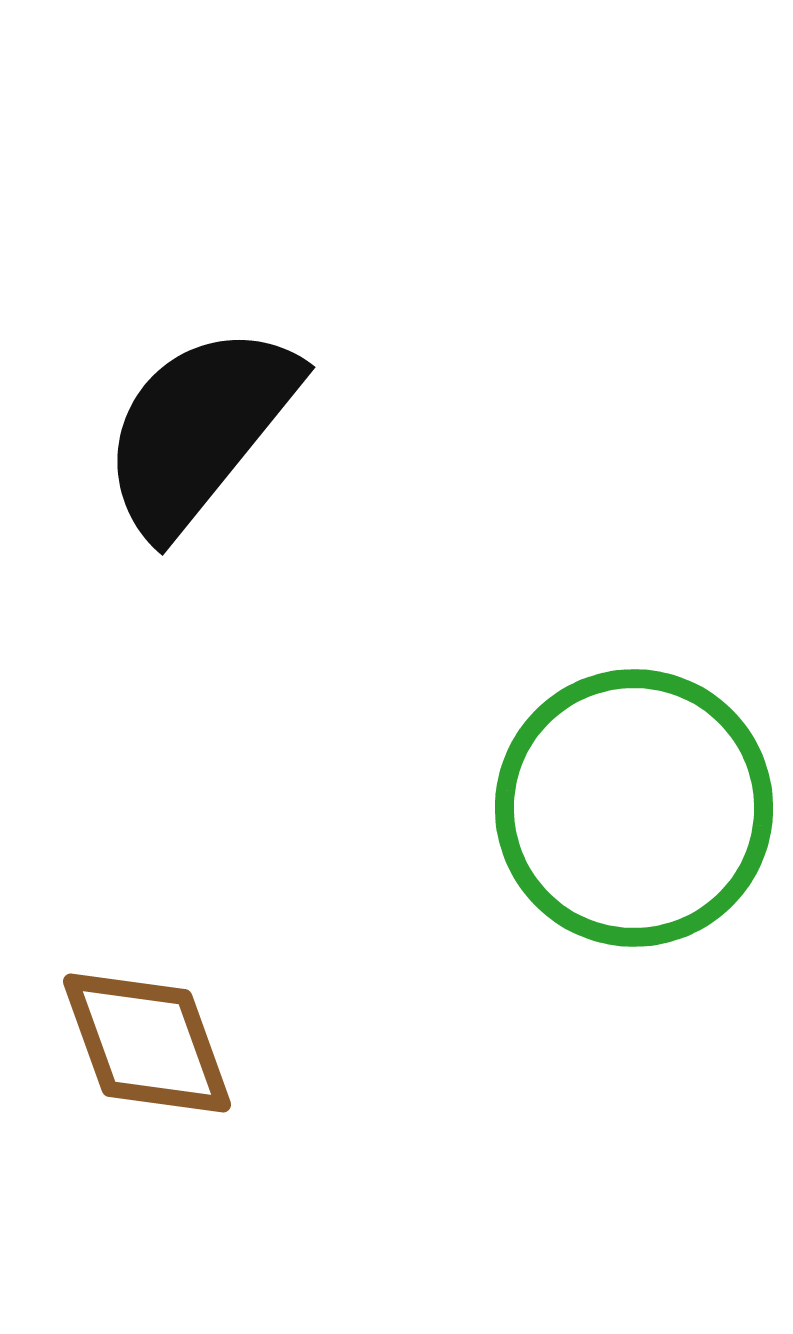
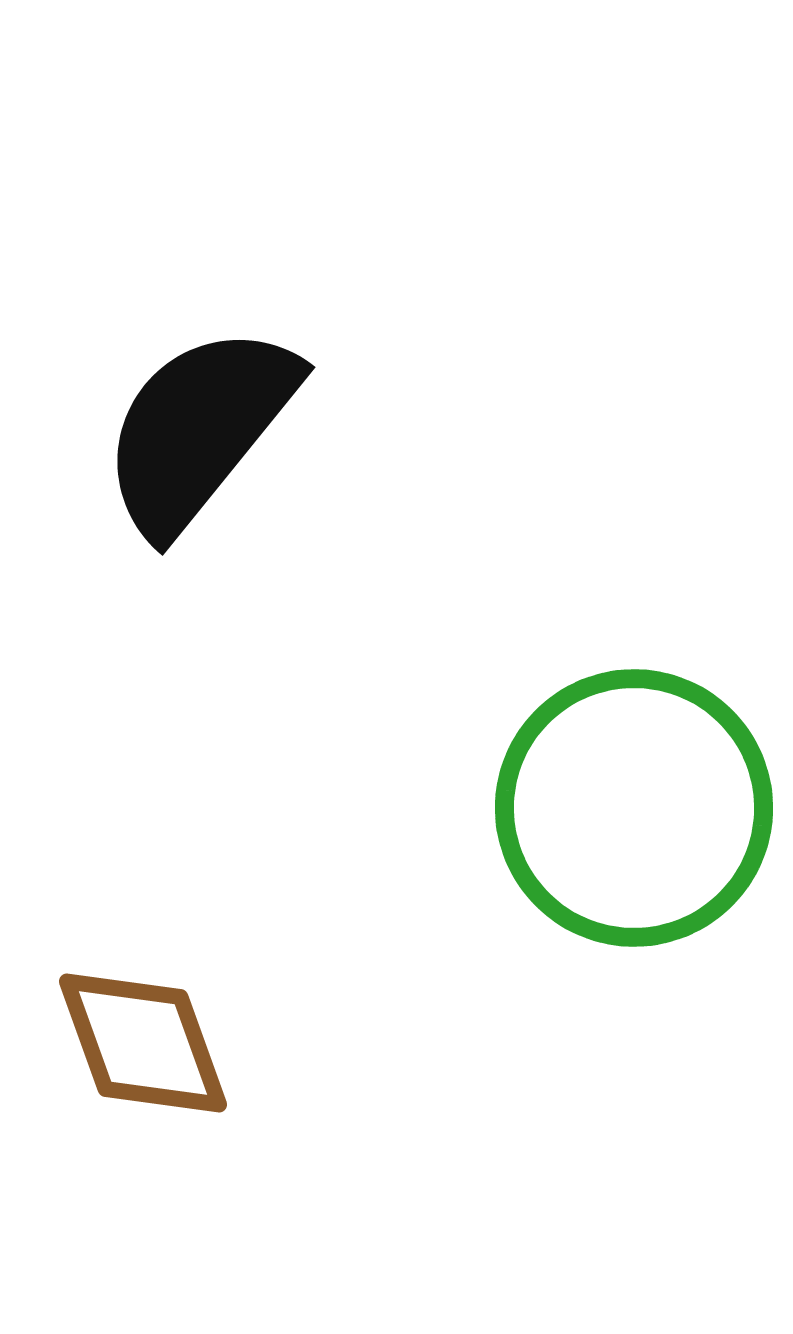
brown diamond: moved 4 px left
